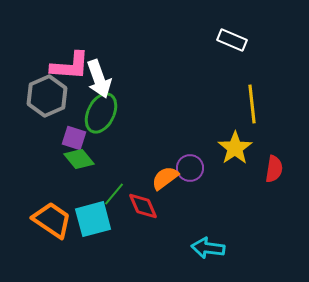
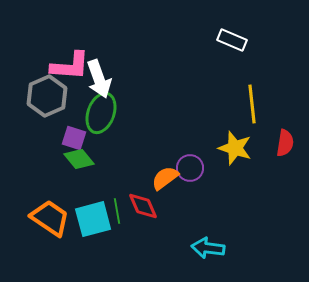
green ellipse: rotated 6 degrees counterclockwise
yellow star: rotated 20 degrees counterclockwise
red semicircle: moved 11 px right, 26 px up
green line: moved 3 px right, 17 px down; rotated 50 degrees counterclockwise
orange trapezoid: moved 2 px left, 2 px up
